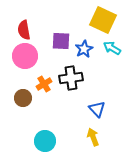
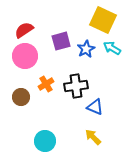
red semicircle: rotated 66 degrees clockwise
purple square: rotated 18 degrees counterclockwise
blue star: moved 2 px right
black cross: moved 5 px right, 8 px down
orange cross: moved 2 px right
brown circle: moved 2 px left, 1 px up
blue triangle: moved 2 px left, 2 px up; rotated 24 degrees counterclockwise
yellow arrow: rotated 24 degrees counterclockwise
